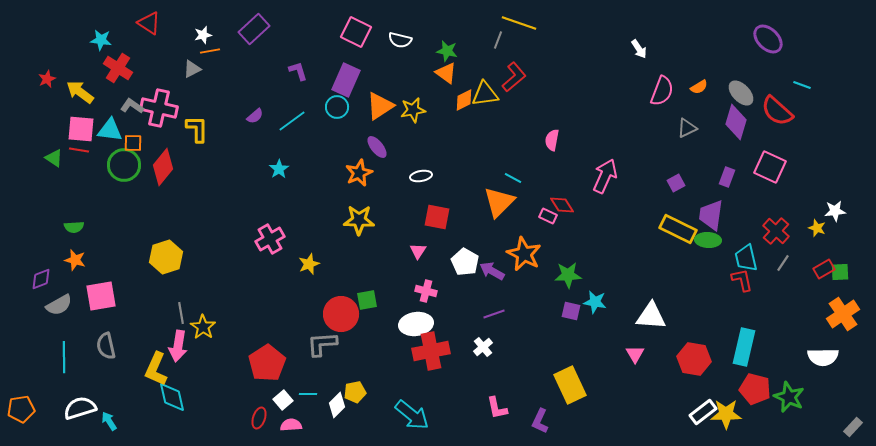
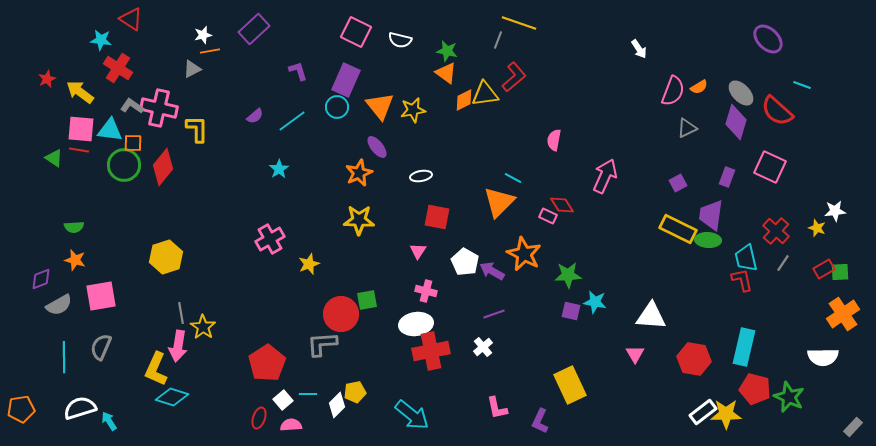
red triangle at (149, 23): moved 18 px left, 4 px up
pink semicircle at (662, 91): moved 11 px right
orange triangle at (380, 106): rotated 36 degrees counterclockwise
pink semicircle at (552, 140): moved 2 px right
purple square at (676, 183): moved 2 px right
gray semicircle at (106, 346): moved 5 px left, 1 px down; rotated 36 degrees clockwise
cyan diamond at (172, 397): rotated 60 degrees counterclockwise
